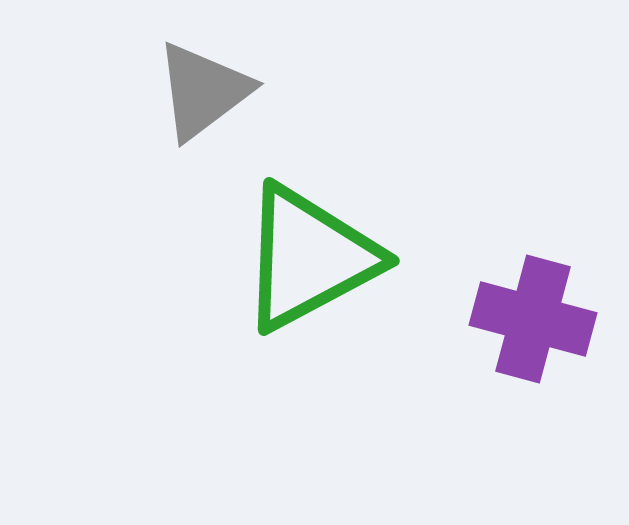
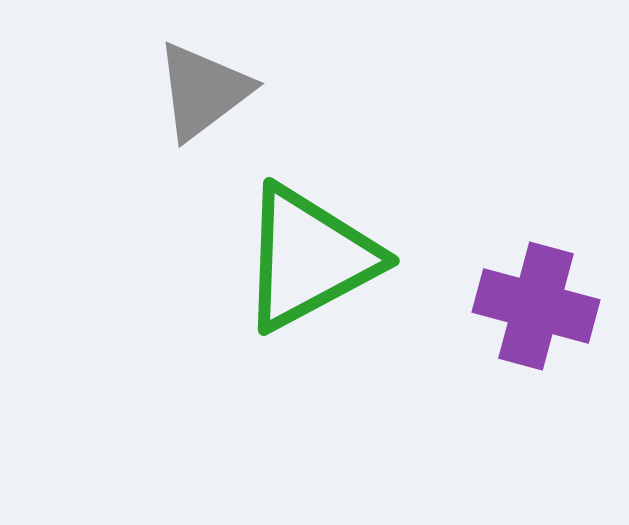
purple cross: moved 3 px right, 13 px up
